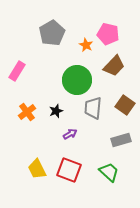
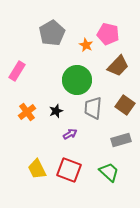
brown trapezoid: moved 4 px right
